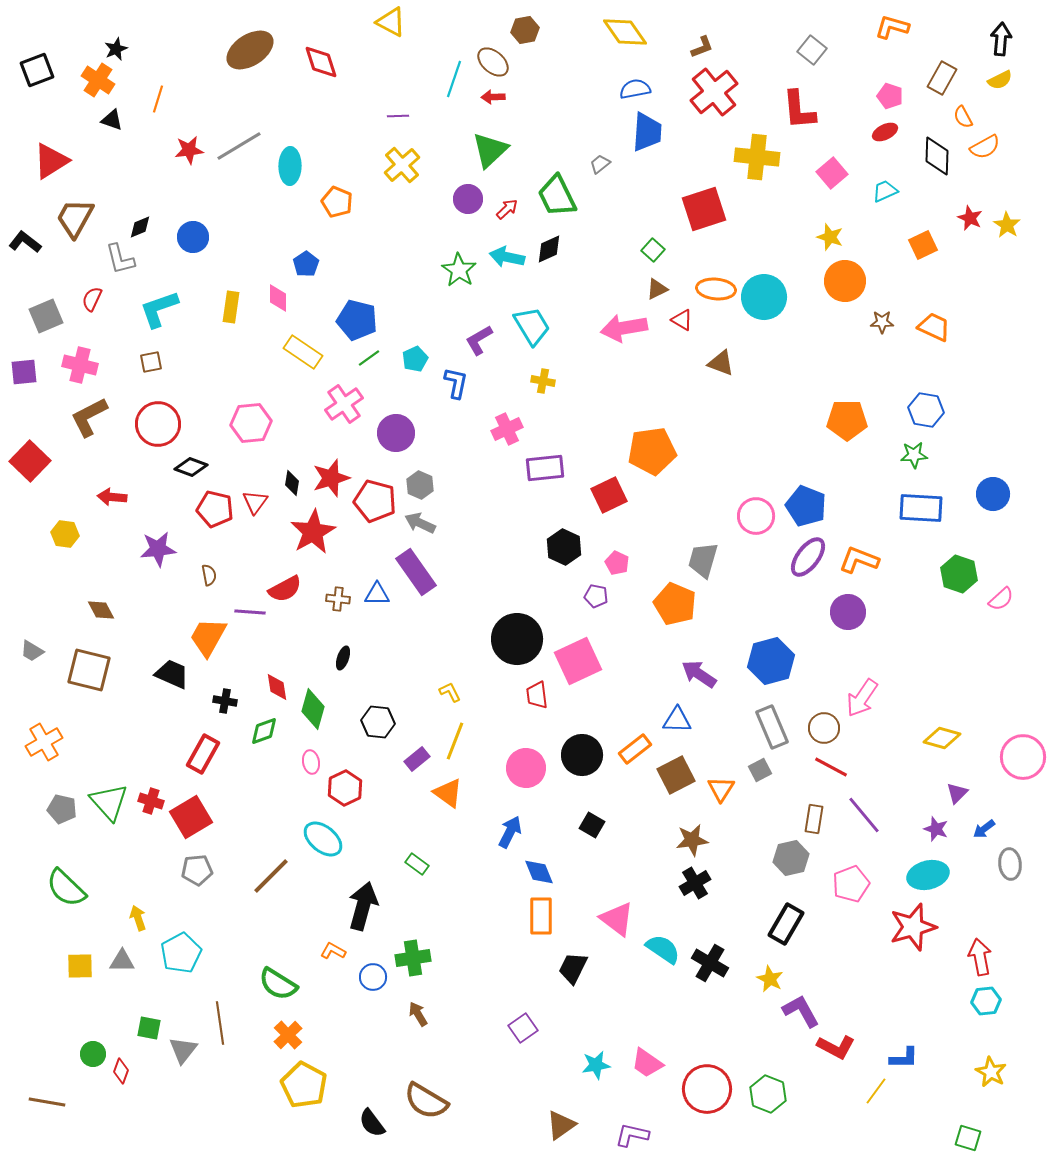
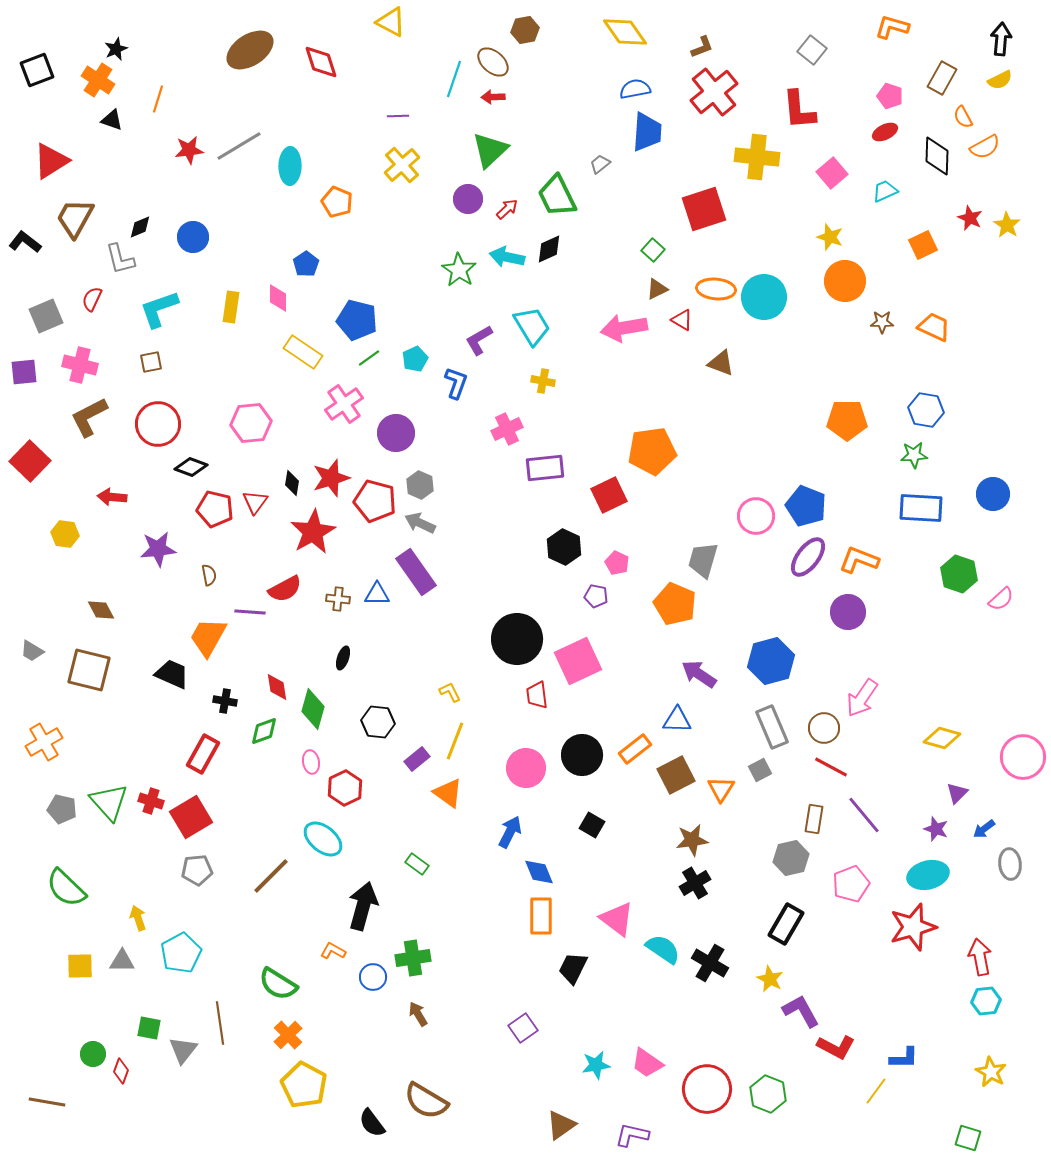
blue L-shape at (456, 383): rotated 8 degrees clockwise
